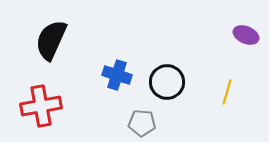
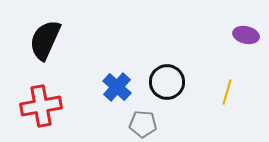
purple ellipse: rotated 10 degrees counterclockwise
black semicircle: moved 6 px left
blue cross: moved 12 px down; rotated 24 degrees clockwise
gray pentagon: moved 1 px right, 1 px down
